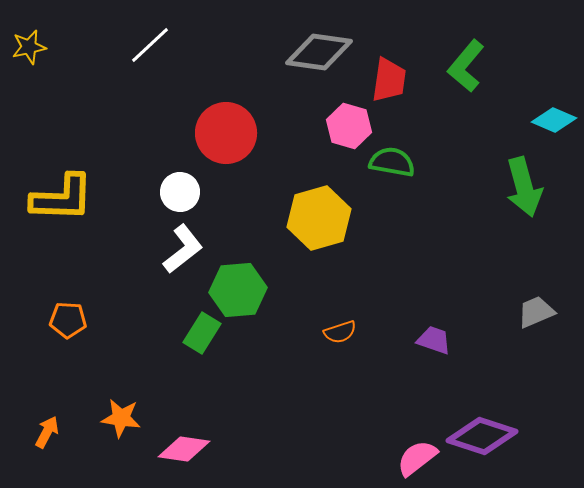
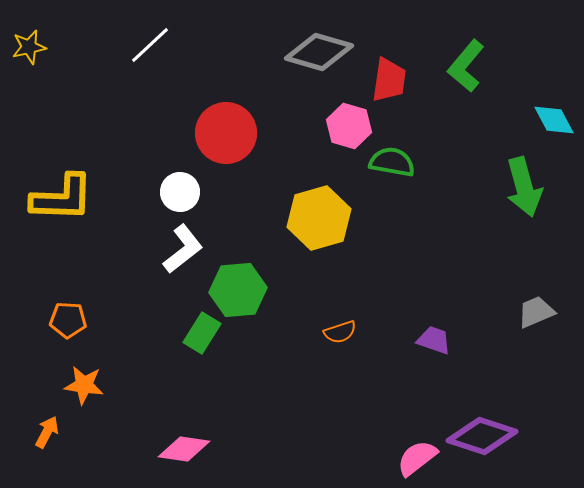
gray diamond: rotated 8 degrees clockwise
cyan diamond: rotated 39 degrees clockwise
orange star: moved 37 px left, 33 px up
